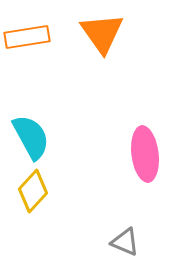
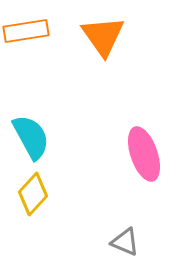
orange triangle: moved 1 px right, 3 px down
orange rectangle: moved 1 px left, 6 px up
pink ellipse: moved 1 px left; rotated 12 degrees counterclockwise
yellow diamond: moved 3 px down
